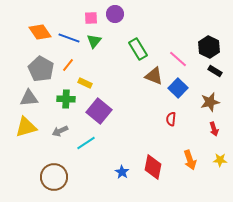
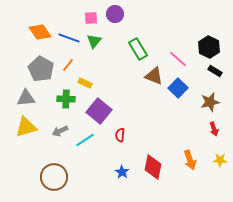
gray triangle: moved 3 px left
red semicircle: moved 51 px left, 16 px down
cyan line: moved 1 px left, 3 px up
